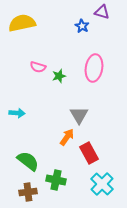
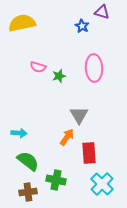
pink ellipse: rotated 12 degrees counterclockwise
cyan arrow: moved 2 px right, 20 px down
red rectangle: rotated 25 degrees clockwise
